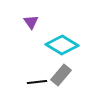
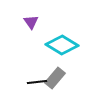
gray rectangle: moved 6 px left, 3 px down
